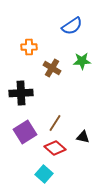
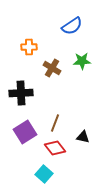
brown line: rotated 12 degrees counterclockwise
red diamond: rotated 10 degrees clockwise
